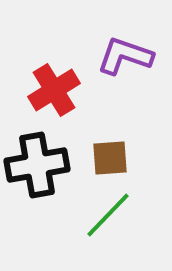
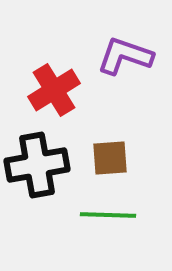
green line: rotated 48 degrees clockwise
